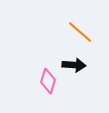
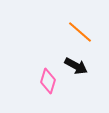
black arrow: moved 2 px right, 1 px down; rotated 25 degrees clockwise
